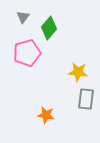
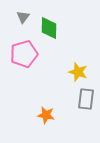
green diamond: rotated 40 degrees counterclockwise
pink pentagon: moved 3 px left, 1 px down
yellow star: rotated 12 degrees clockwise
